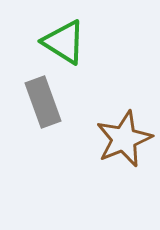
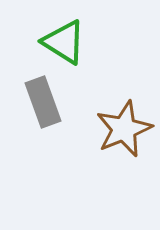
brown star: moved 10 px up
